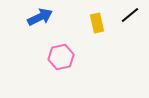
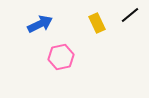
blue arrow: moved 7 px down
yellow rectangle: rotated 12 degrees counterclockwise
